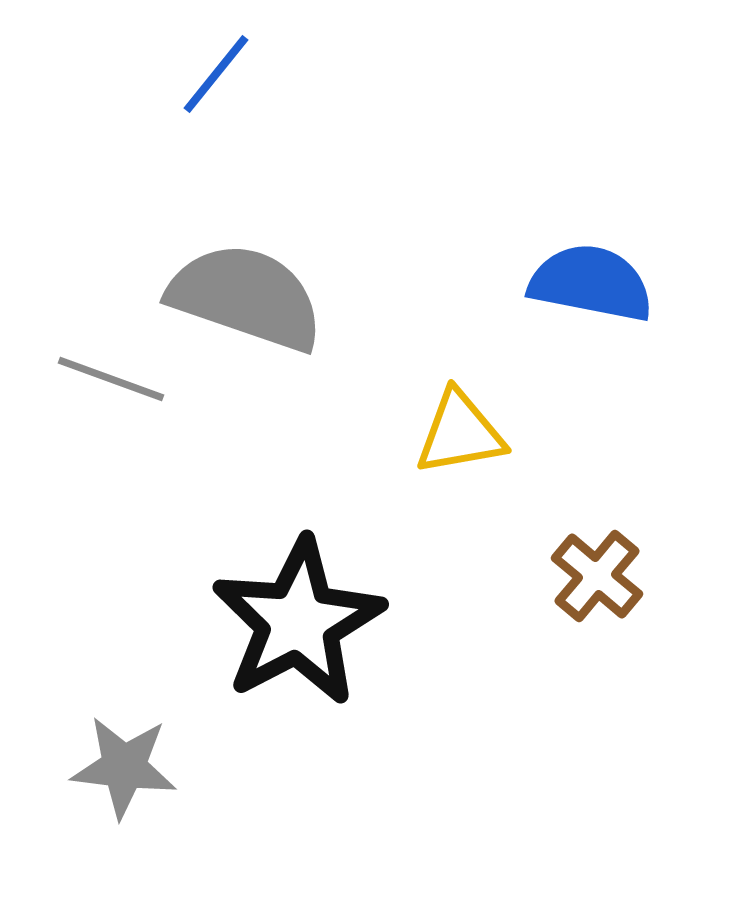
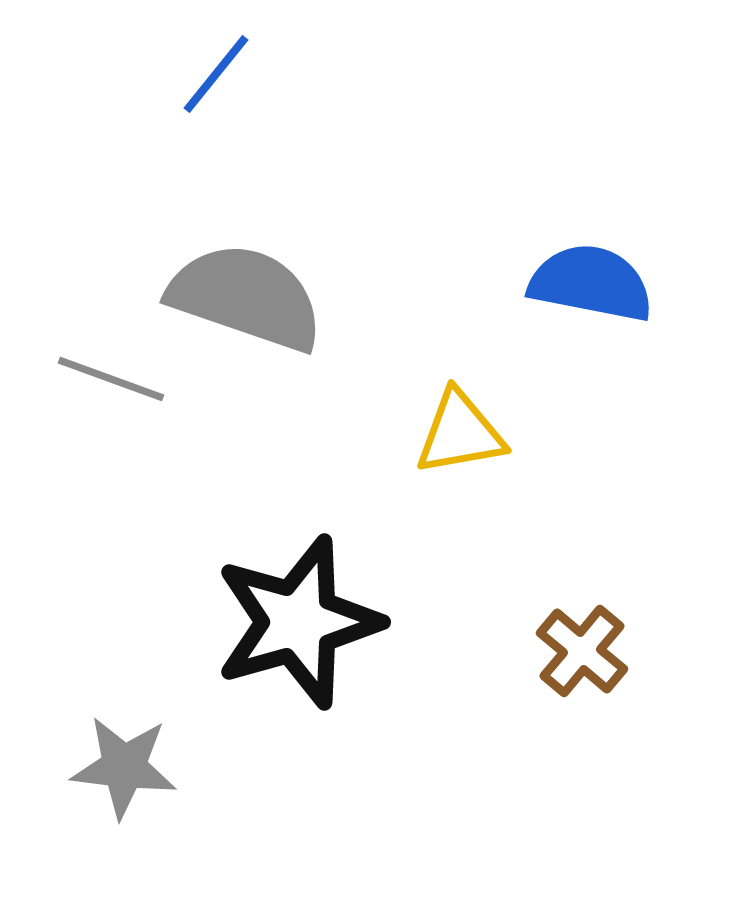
brown cross: moved 15 px left, 75 px down
black star: rotated 12 degrees clockwise
